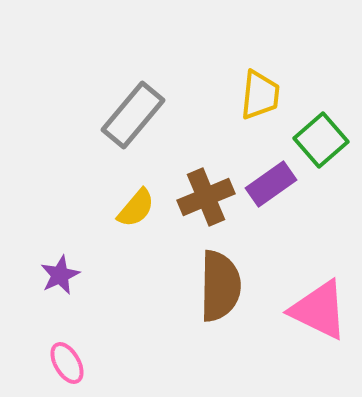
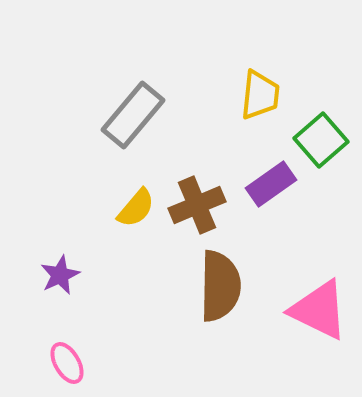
brown cross: moved 9 px left, 8 px down
